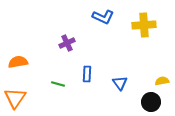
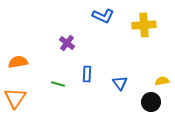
blue L-shape: moved 1 px up
purple cross: rotated 28 degrees counterclockwise
